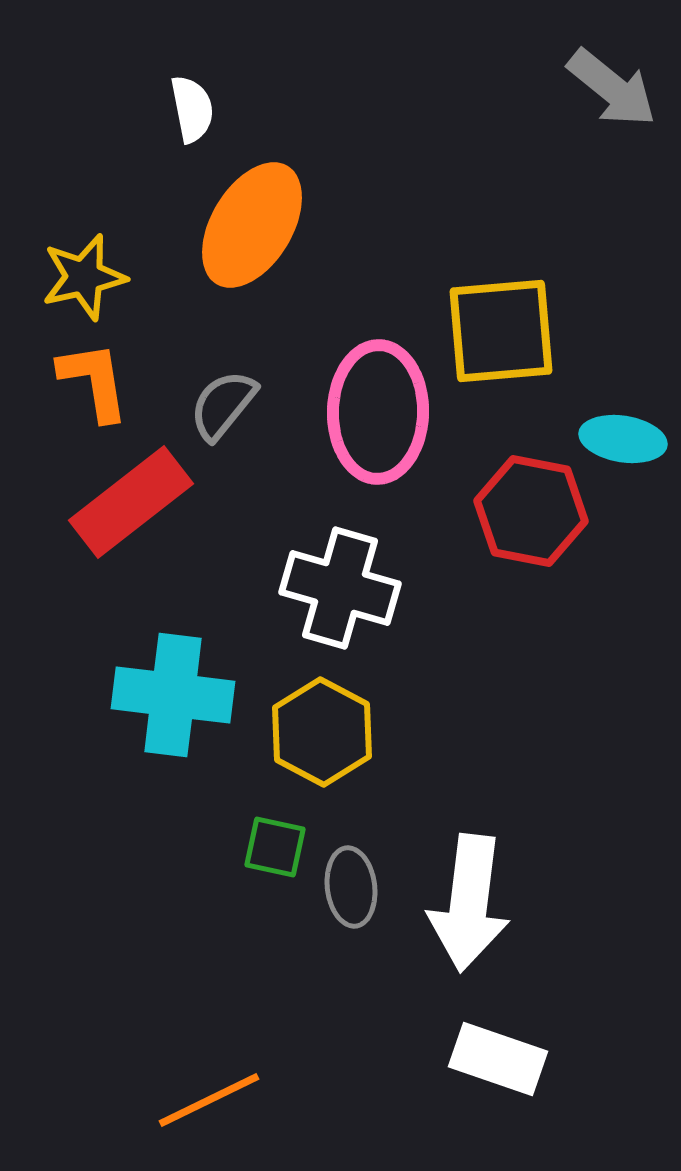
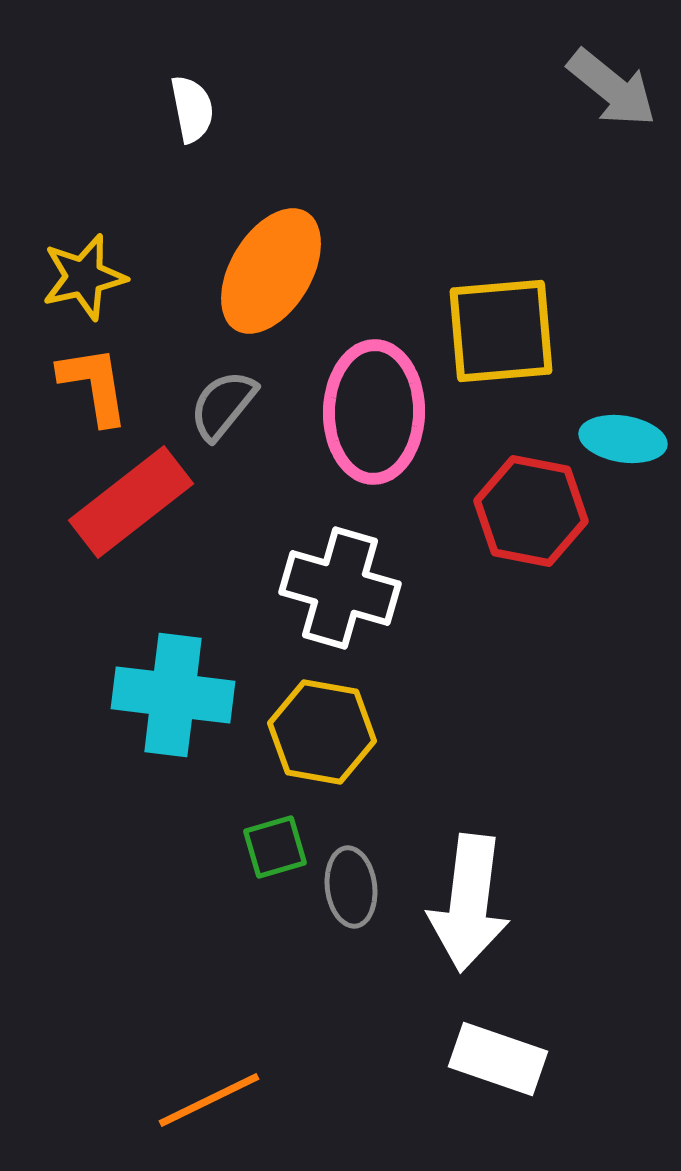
orange ellipse: moved 19 px right, 46 px down
orange L-shape: moved 4 px down
pink ellipse: moved 4 px left
yellow hexagon: rotated 18 degrees counterclockwise
green square: rotated 28 degrees counterclockwise
